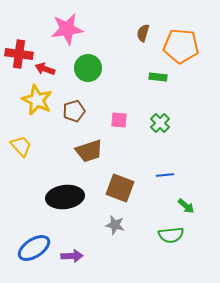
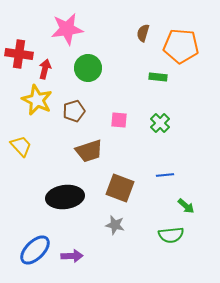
red arrow: rotated 84 degrees clockwise
blue ellipse: moved 1 px right, 2 px down; rotated 12 degrees counterclockwise
